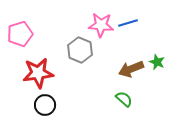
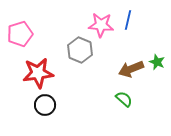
blue line: moved 3 px up; rotated 60 degrees counterclockwise
